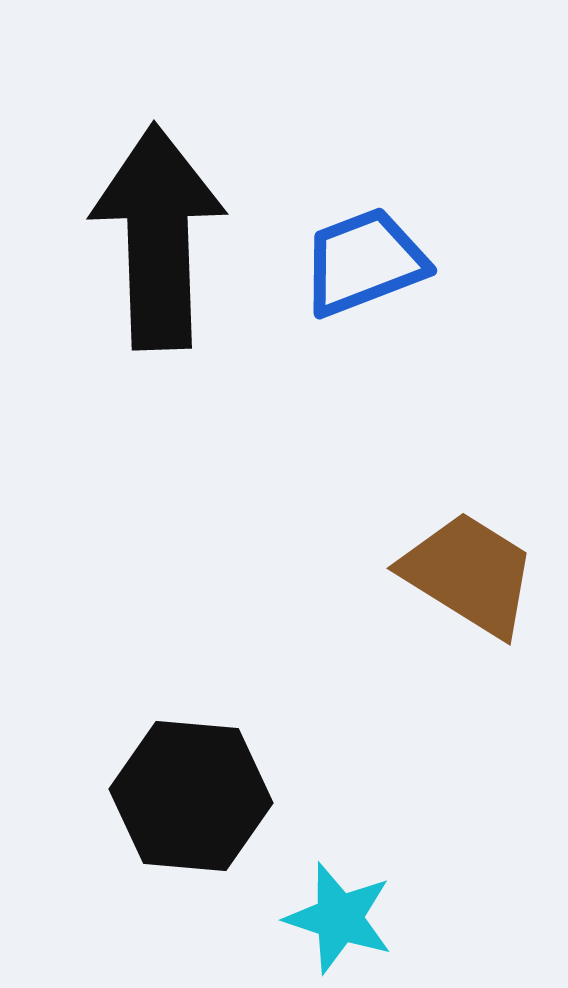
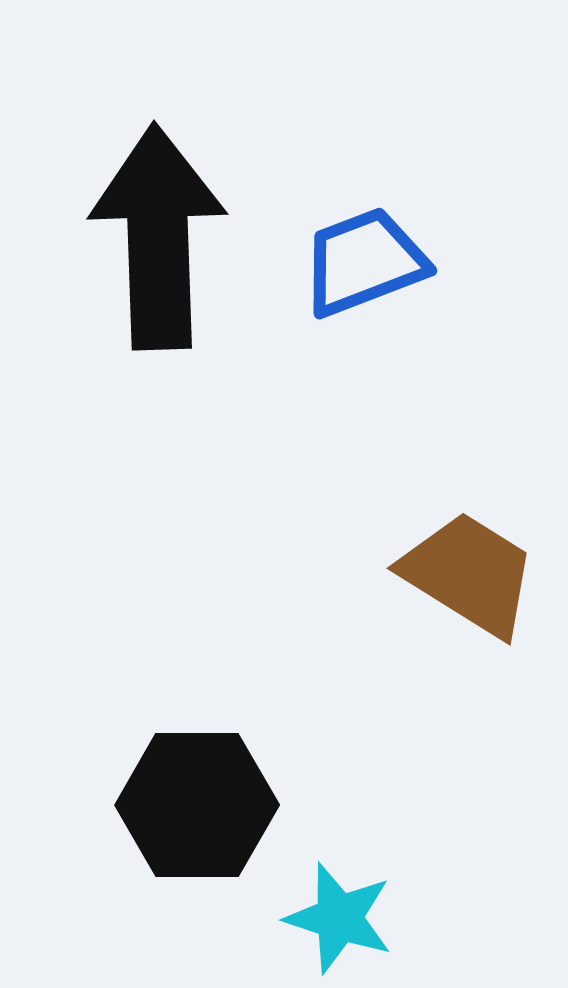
black hexagon: moved 6 px right, 9 px down; rotated 5 degrees counterclockwise
